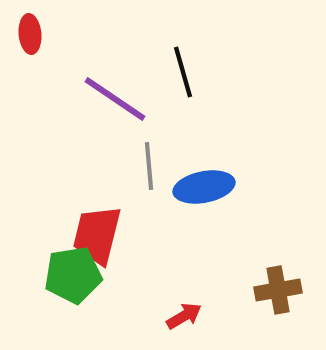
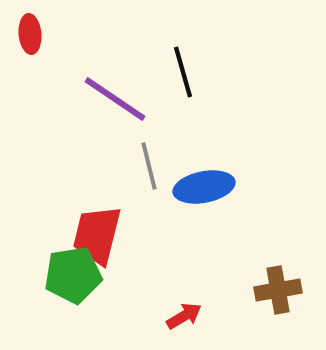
gray line: rotated 9 degrees counterclockwise
